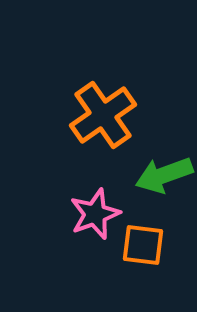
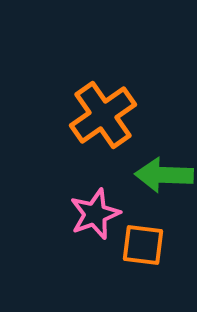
green arrow: rotated 22 degrees clockwise
